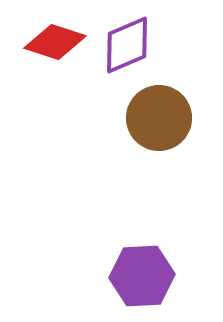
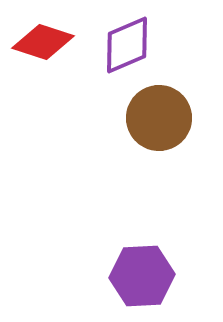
red diamond: moved 12 px left
